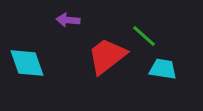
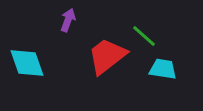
purple arrow: rotated 105 degrees clockwise
